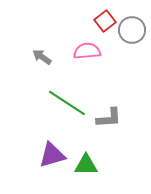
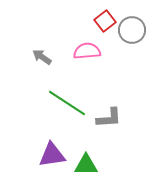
purple triangle: rotated 8 degrees clockwise
